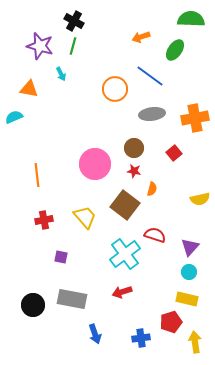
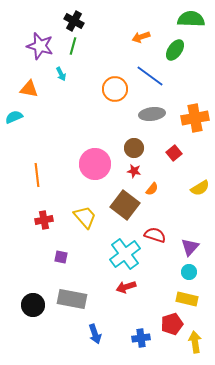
orange semicircle: rotated 24 degrees clockwise
yellow semicircle: moved 11 px up; rotated 18 degrees counterclockwise
red arrow: moved 4 px right, 5 px up
red pentagon: moved 1 px right, 2 px down
